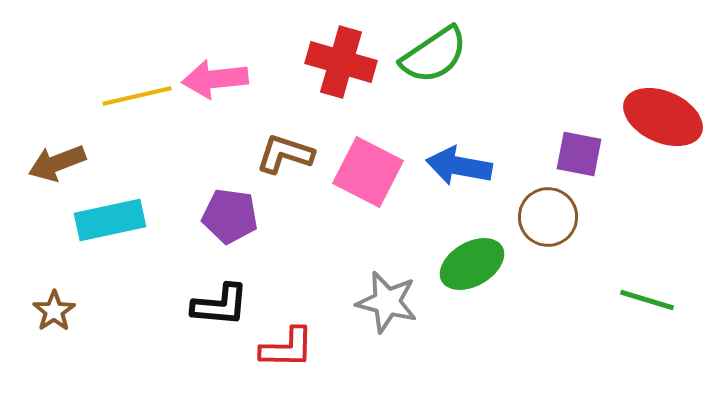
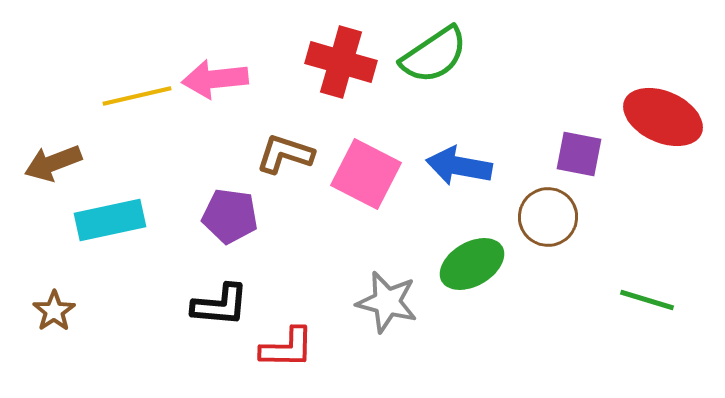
brown arrow: moved 4 px left
pink square: moved 2 px left, 2 px down
